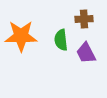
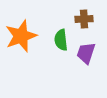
orange star: rotated 20 degrees counterclockwise
purple trapezoid: rotated 45 degrees clockwise
